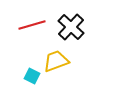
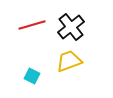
black cross: rotated 8 degrees clockwise
yellow trapezoid: moved 13 px right
